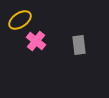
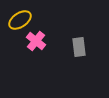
gray rectangle: moved 2 px down
